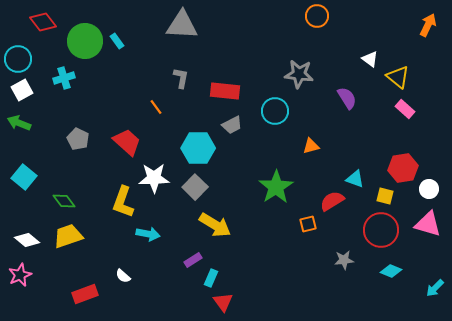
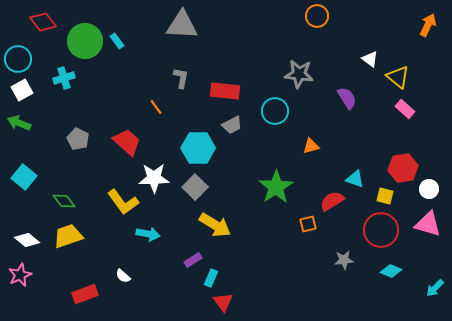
yellow L-shape at (123, 202): rotated 56 degrees counterclockwise
